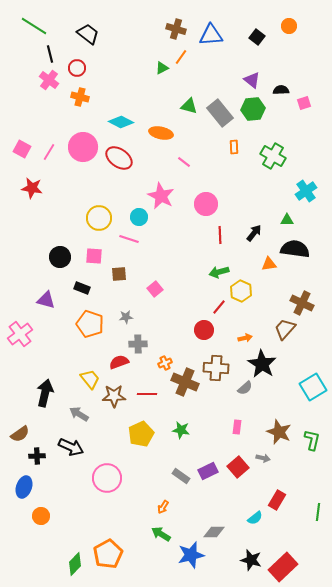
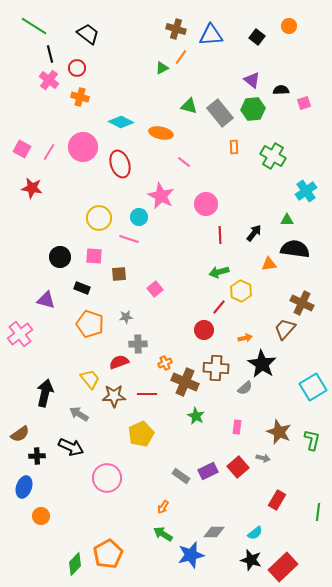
red ellipse at (119, 158): moved 1 px right, 6 px down; rotated 36 degrees clockwise
green star at (181, 430): moved 15 px right, 14 px up; rotated 18 degrees clockwise
cyan semicircle at (255, 518): moved 15 px down
green arrow at (161, 534): moved 2 px right
